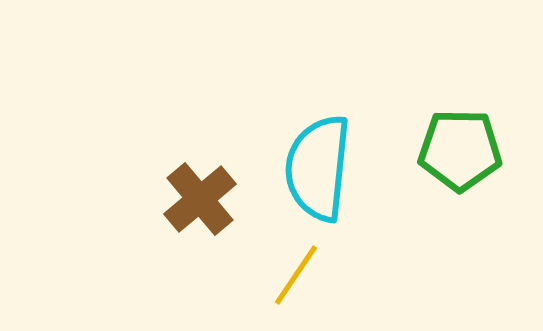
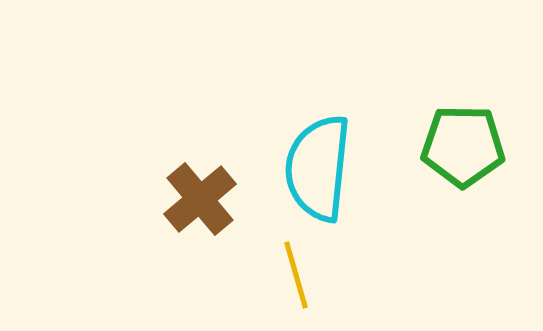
green pentagon: moved 3 px right, 4 px up
yellow line: rotated 50 degrees counterclockwise
